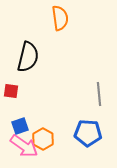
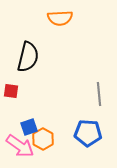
orange semicircle: rotated 95 degrees clockwise
blue square: moved 9 px right, 1 px down
pink arrow: moved 4 px left
